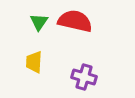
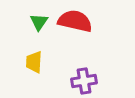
purple cross: moved 4 px down; rotated 25 degrees counterclockwise
